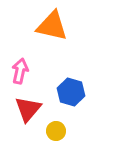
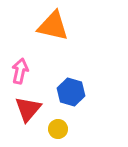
orange triangle: moved 1 px right
yellow circle: moved 2 px right, 2 px up
